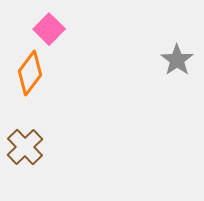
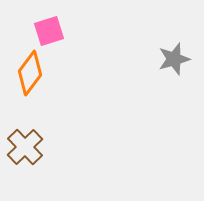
pink square: moved 2 px down; rotated 28 degrees clockwise
gray star: moved 3 px left, 1 px up; rotated 20 degrees clockwise
